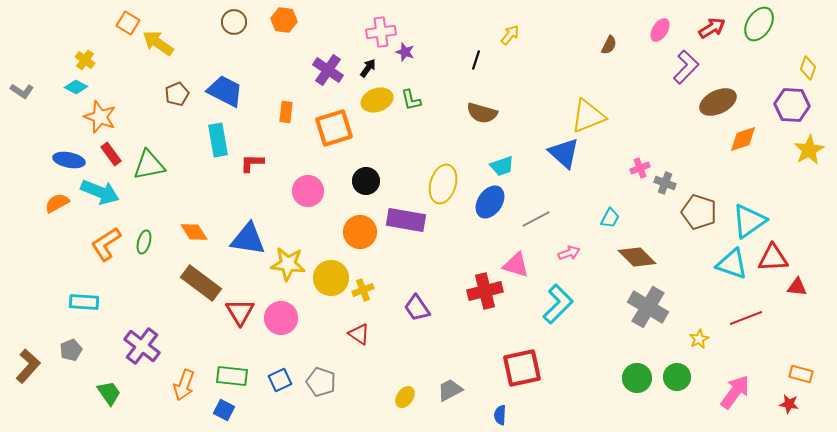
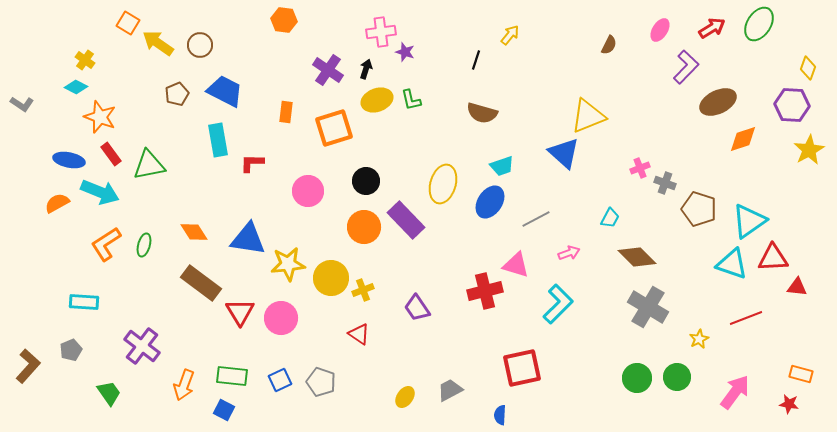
brown circle at (234, 22): moved 34 px left, 23 px down
black arrow at (368, 68): moved 2 px left, 1 px down; rotated 18 degrees counterclockwise
gray L-shape at (22, 91): moved 13 px down
brown pentagon at (699, 212): moved 3 px up
purple rectangle at (406, 220): rotated 36 degrees clockwise
orange circle at (360, 232): moved 4 px right, 5 px up
green ellipse at (144, 242): moved 3 px down
yellow star at (288, 264): rotated 12 degrees counterclockwise
